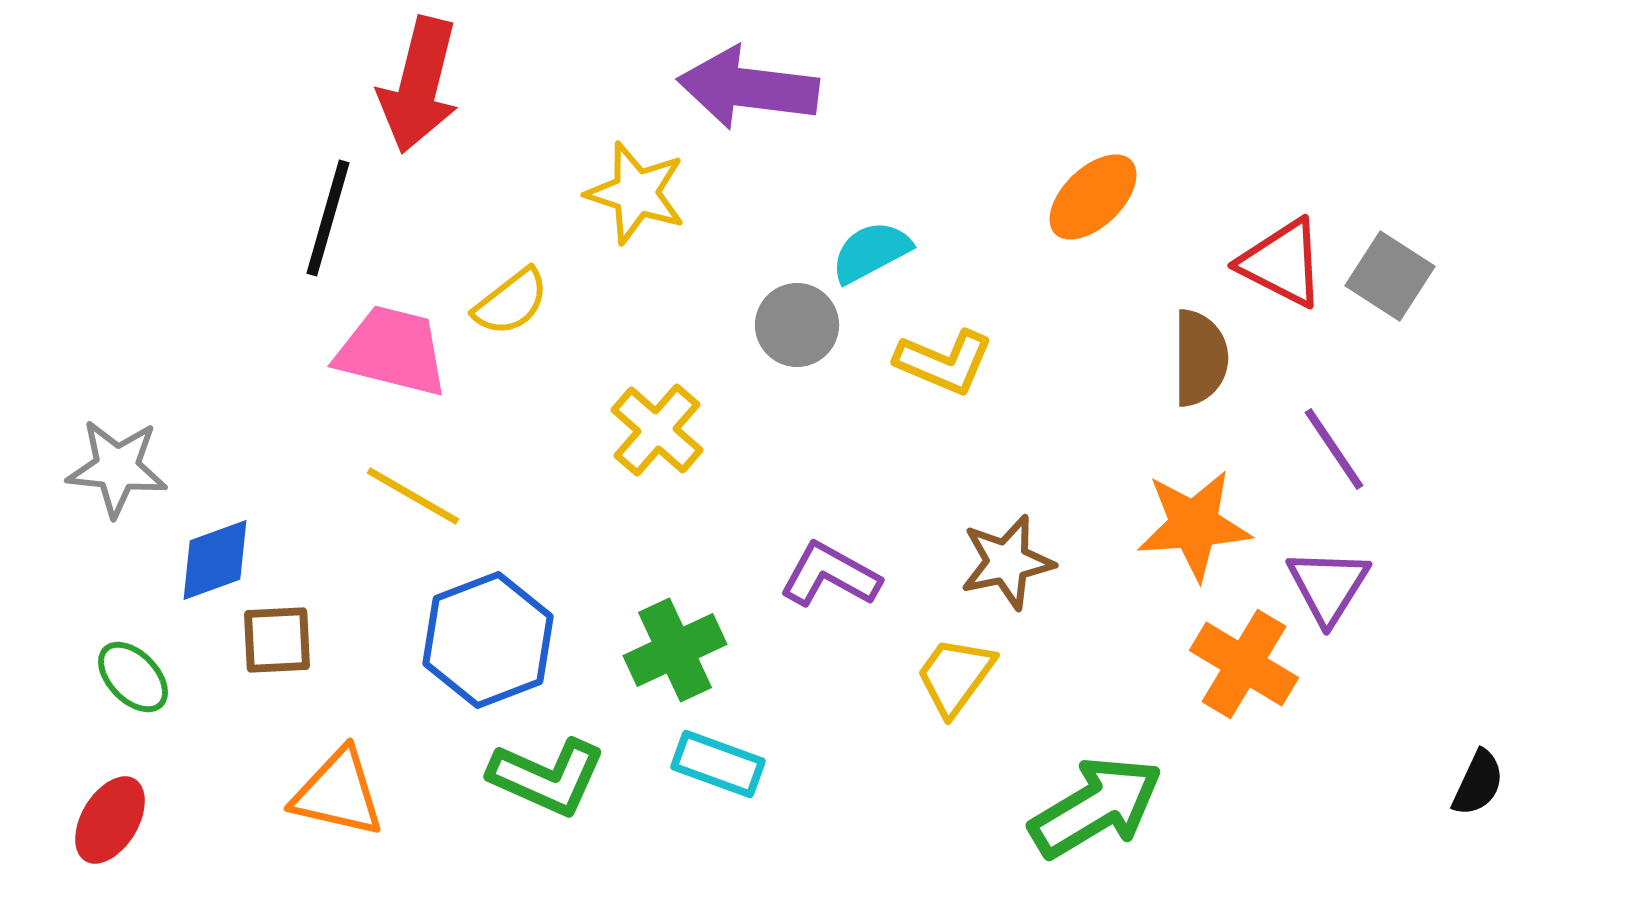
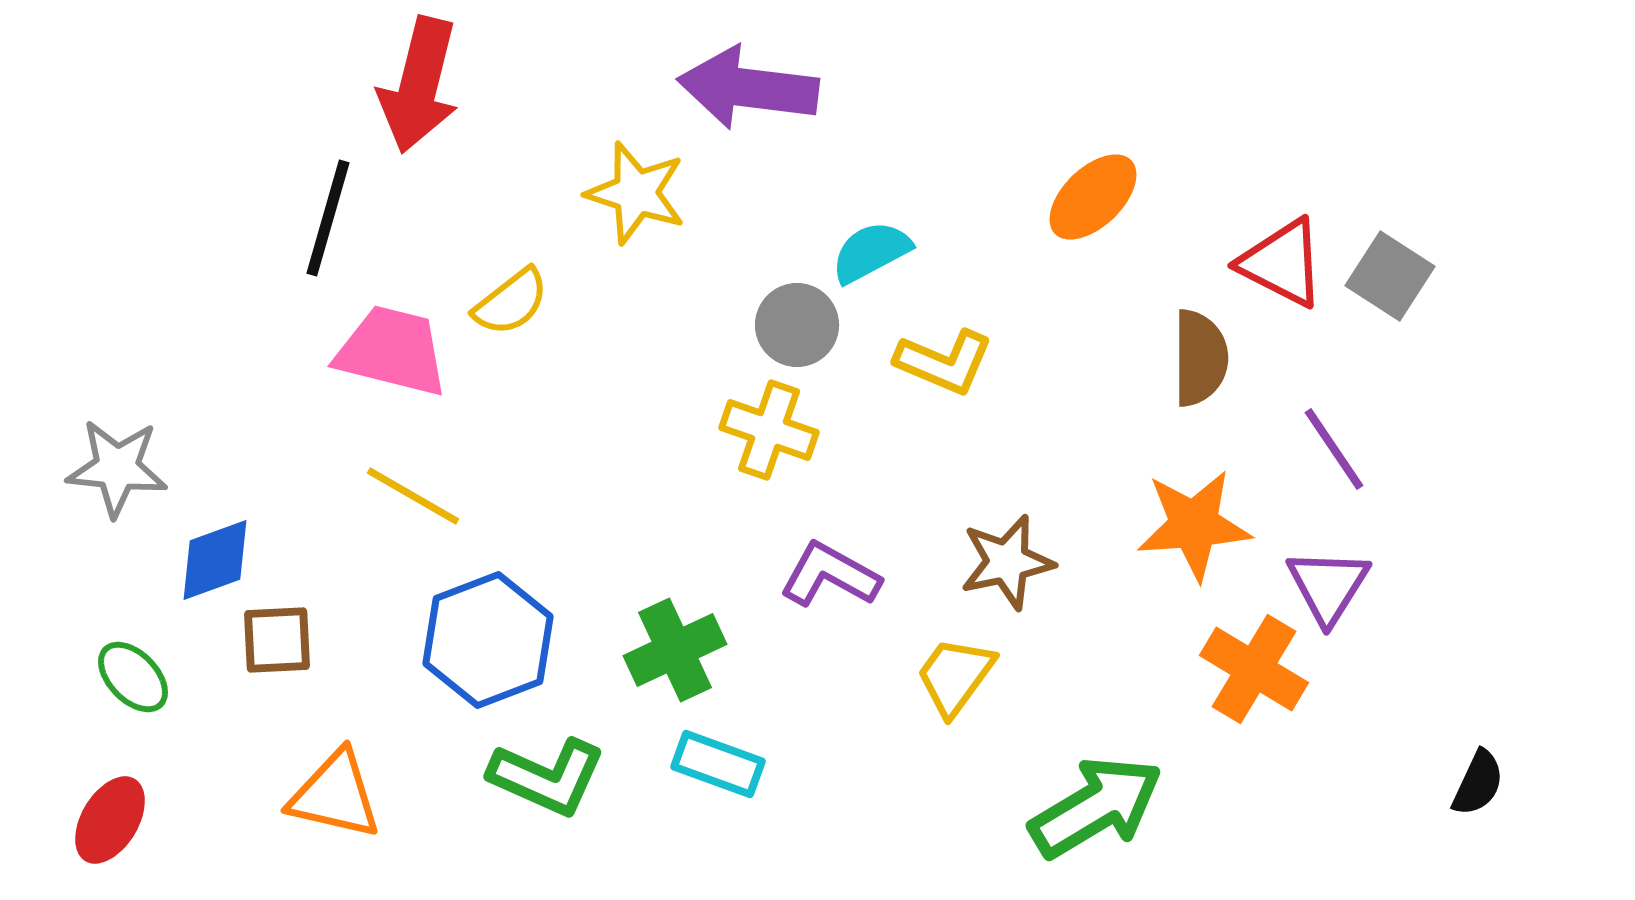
yellow cross: moved 112 px right; rotated 22 degrees counterclockwise
orange cross: moved 10 px right, 5 px down
orange triangle: moved 3 px left, 2 px down
